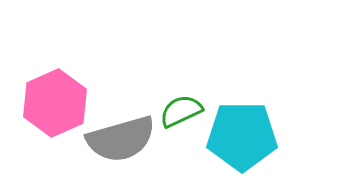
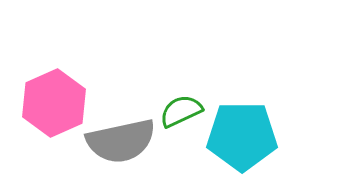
pink hexagon: moved 1 px left
gray semicircle: moved 2 px down; rotated 4 degrees clockwise
